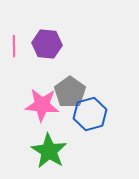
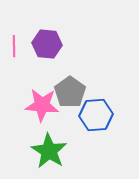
blue hexagon: moved 6 px right, 1 px down; rotated 12 degrees clockwise
